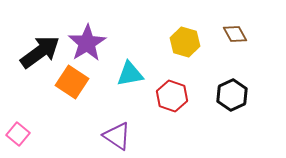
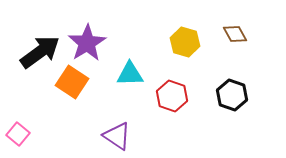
cyan triangle: rotated 8 degrees clockwise
black hexagon: rotated 16 degrees counterclockwise
